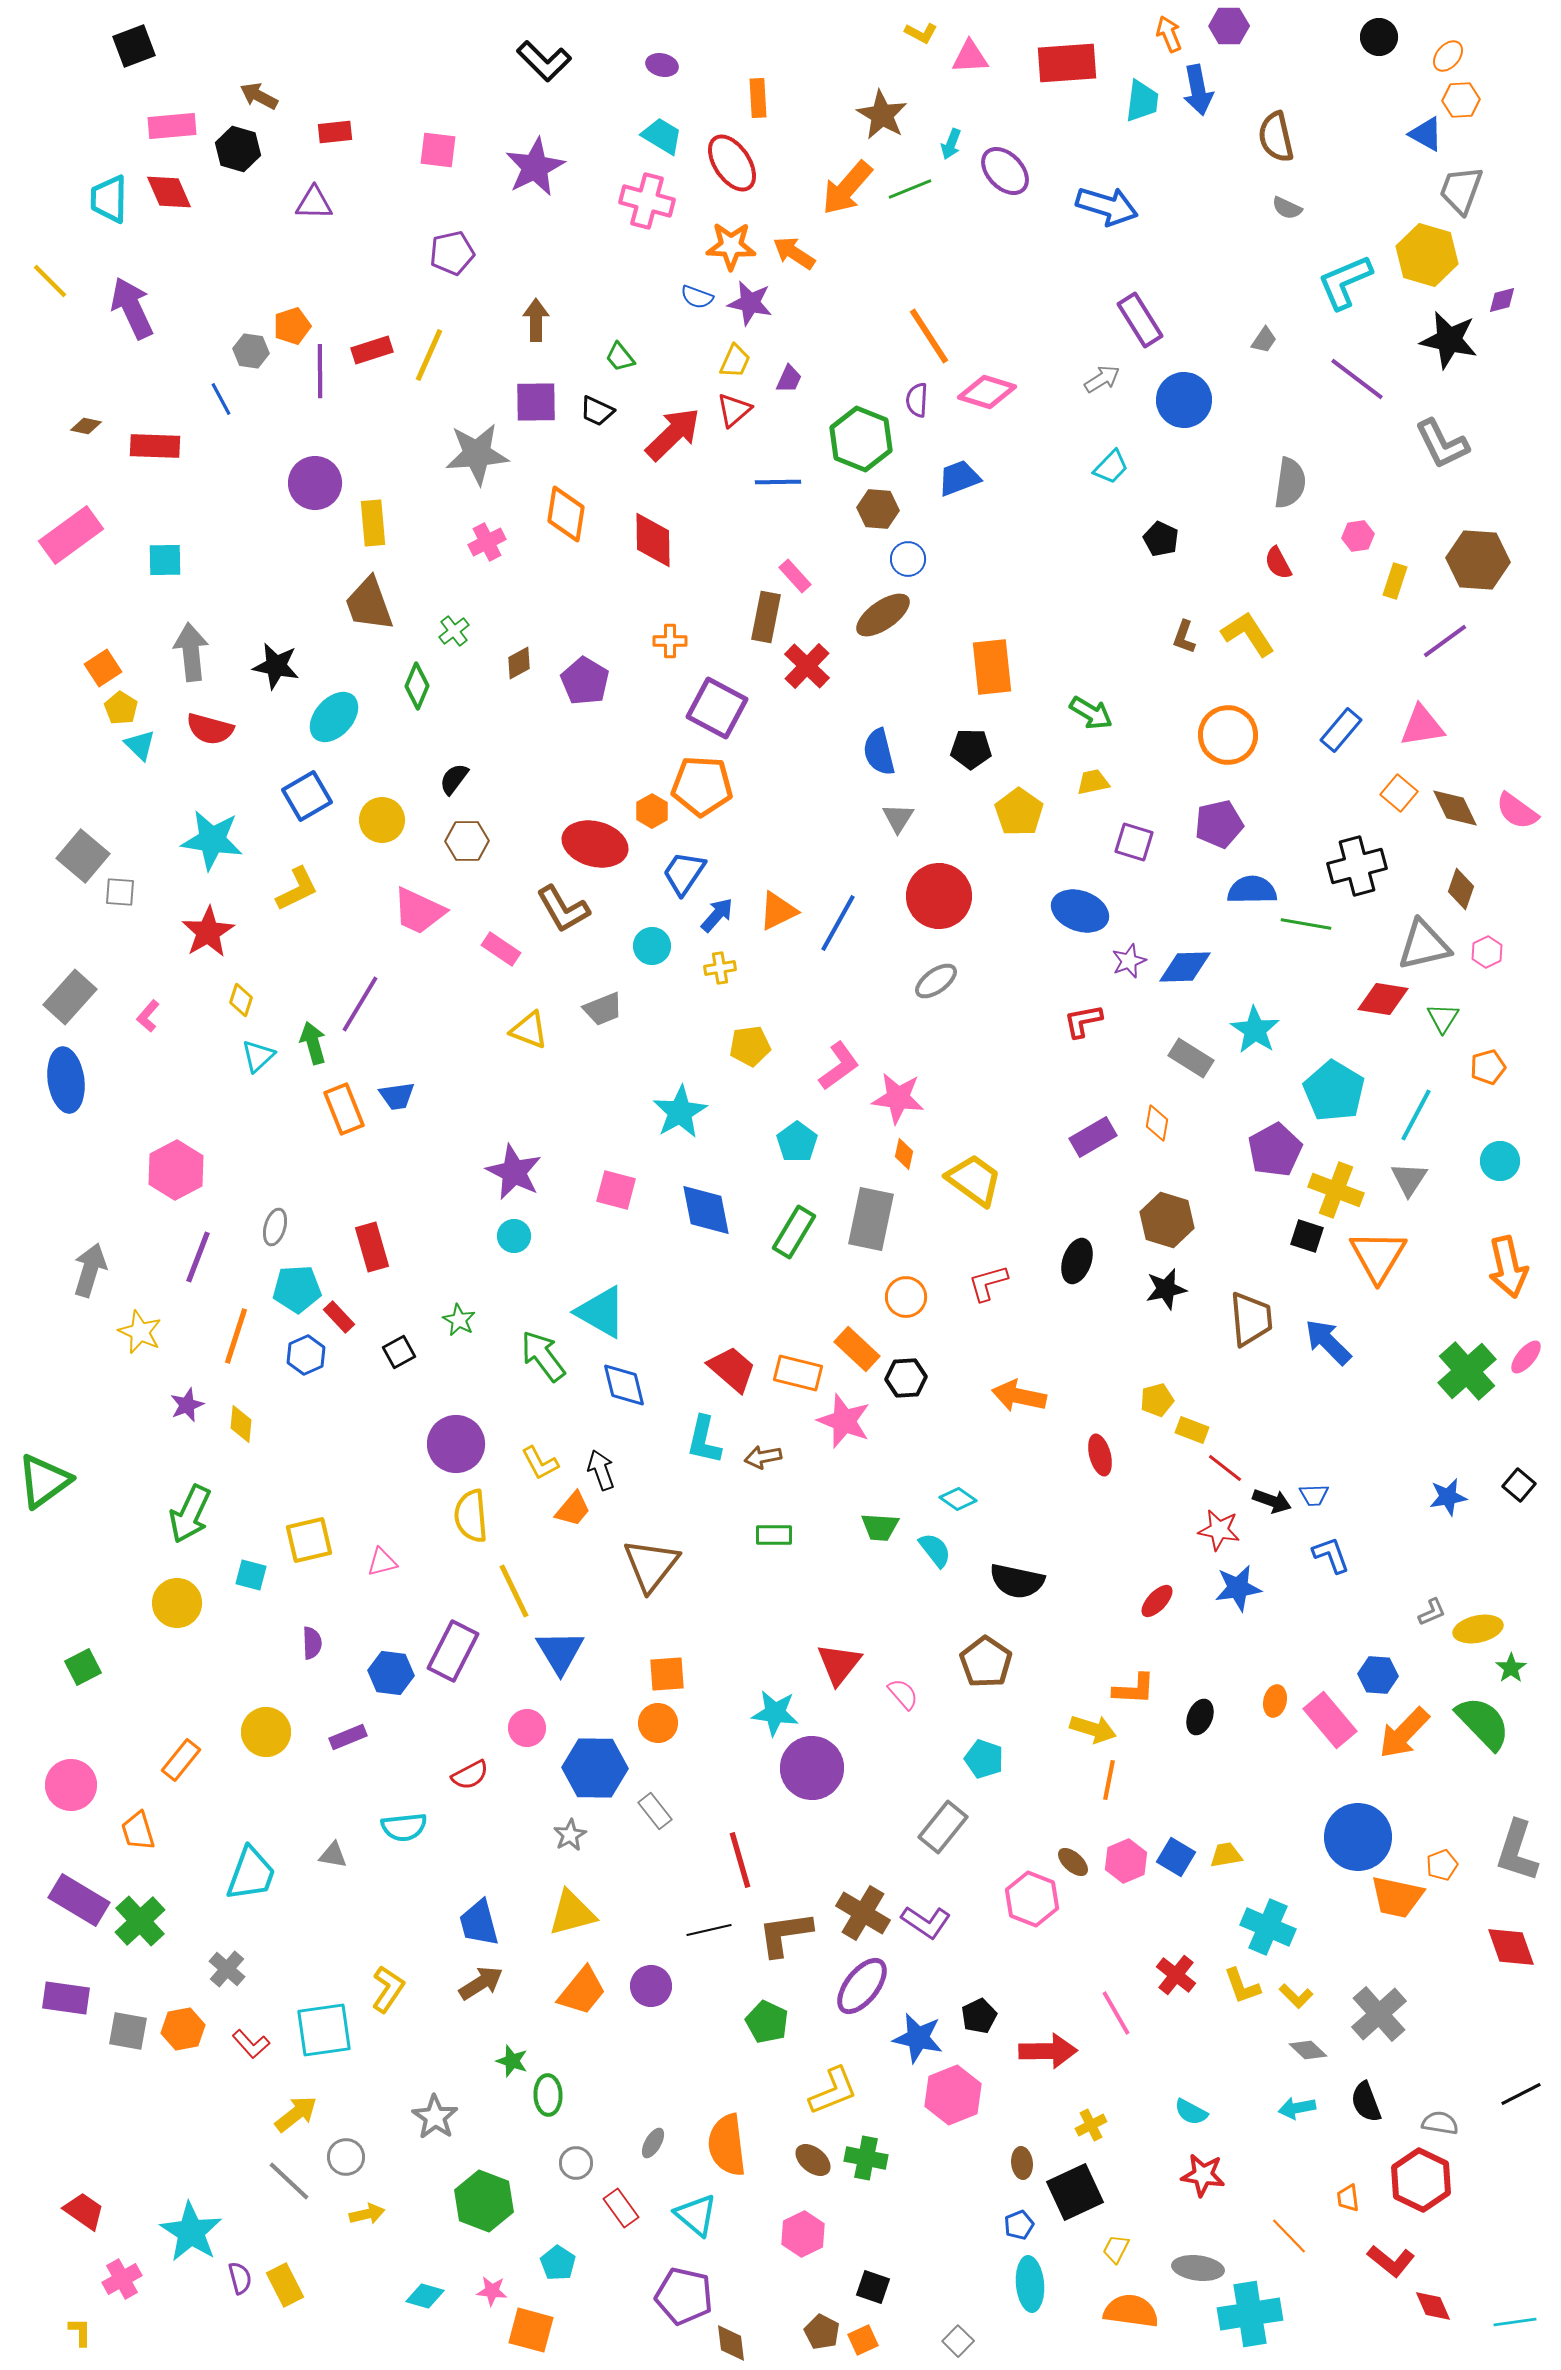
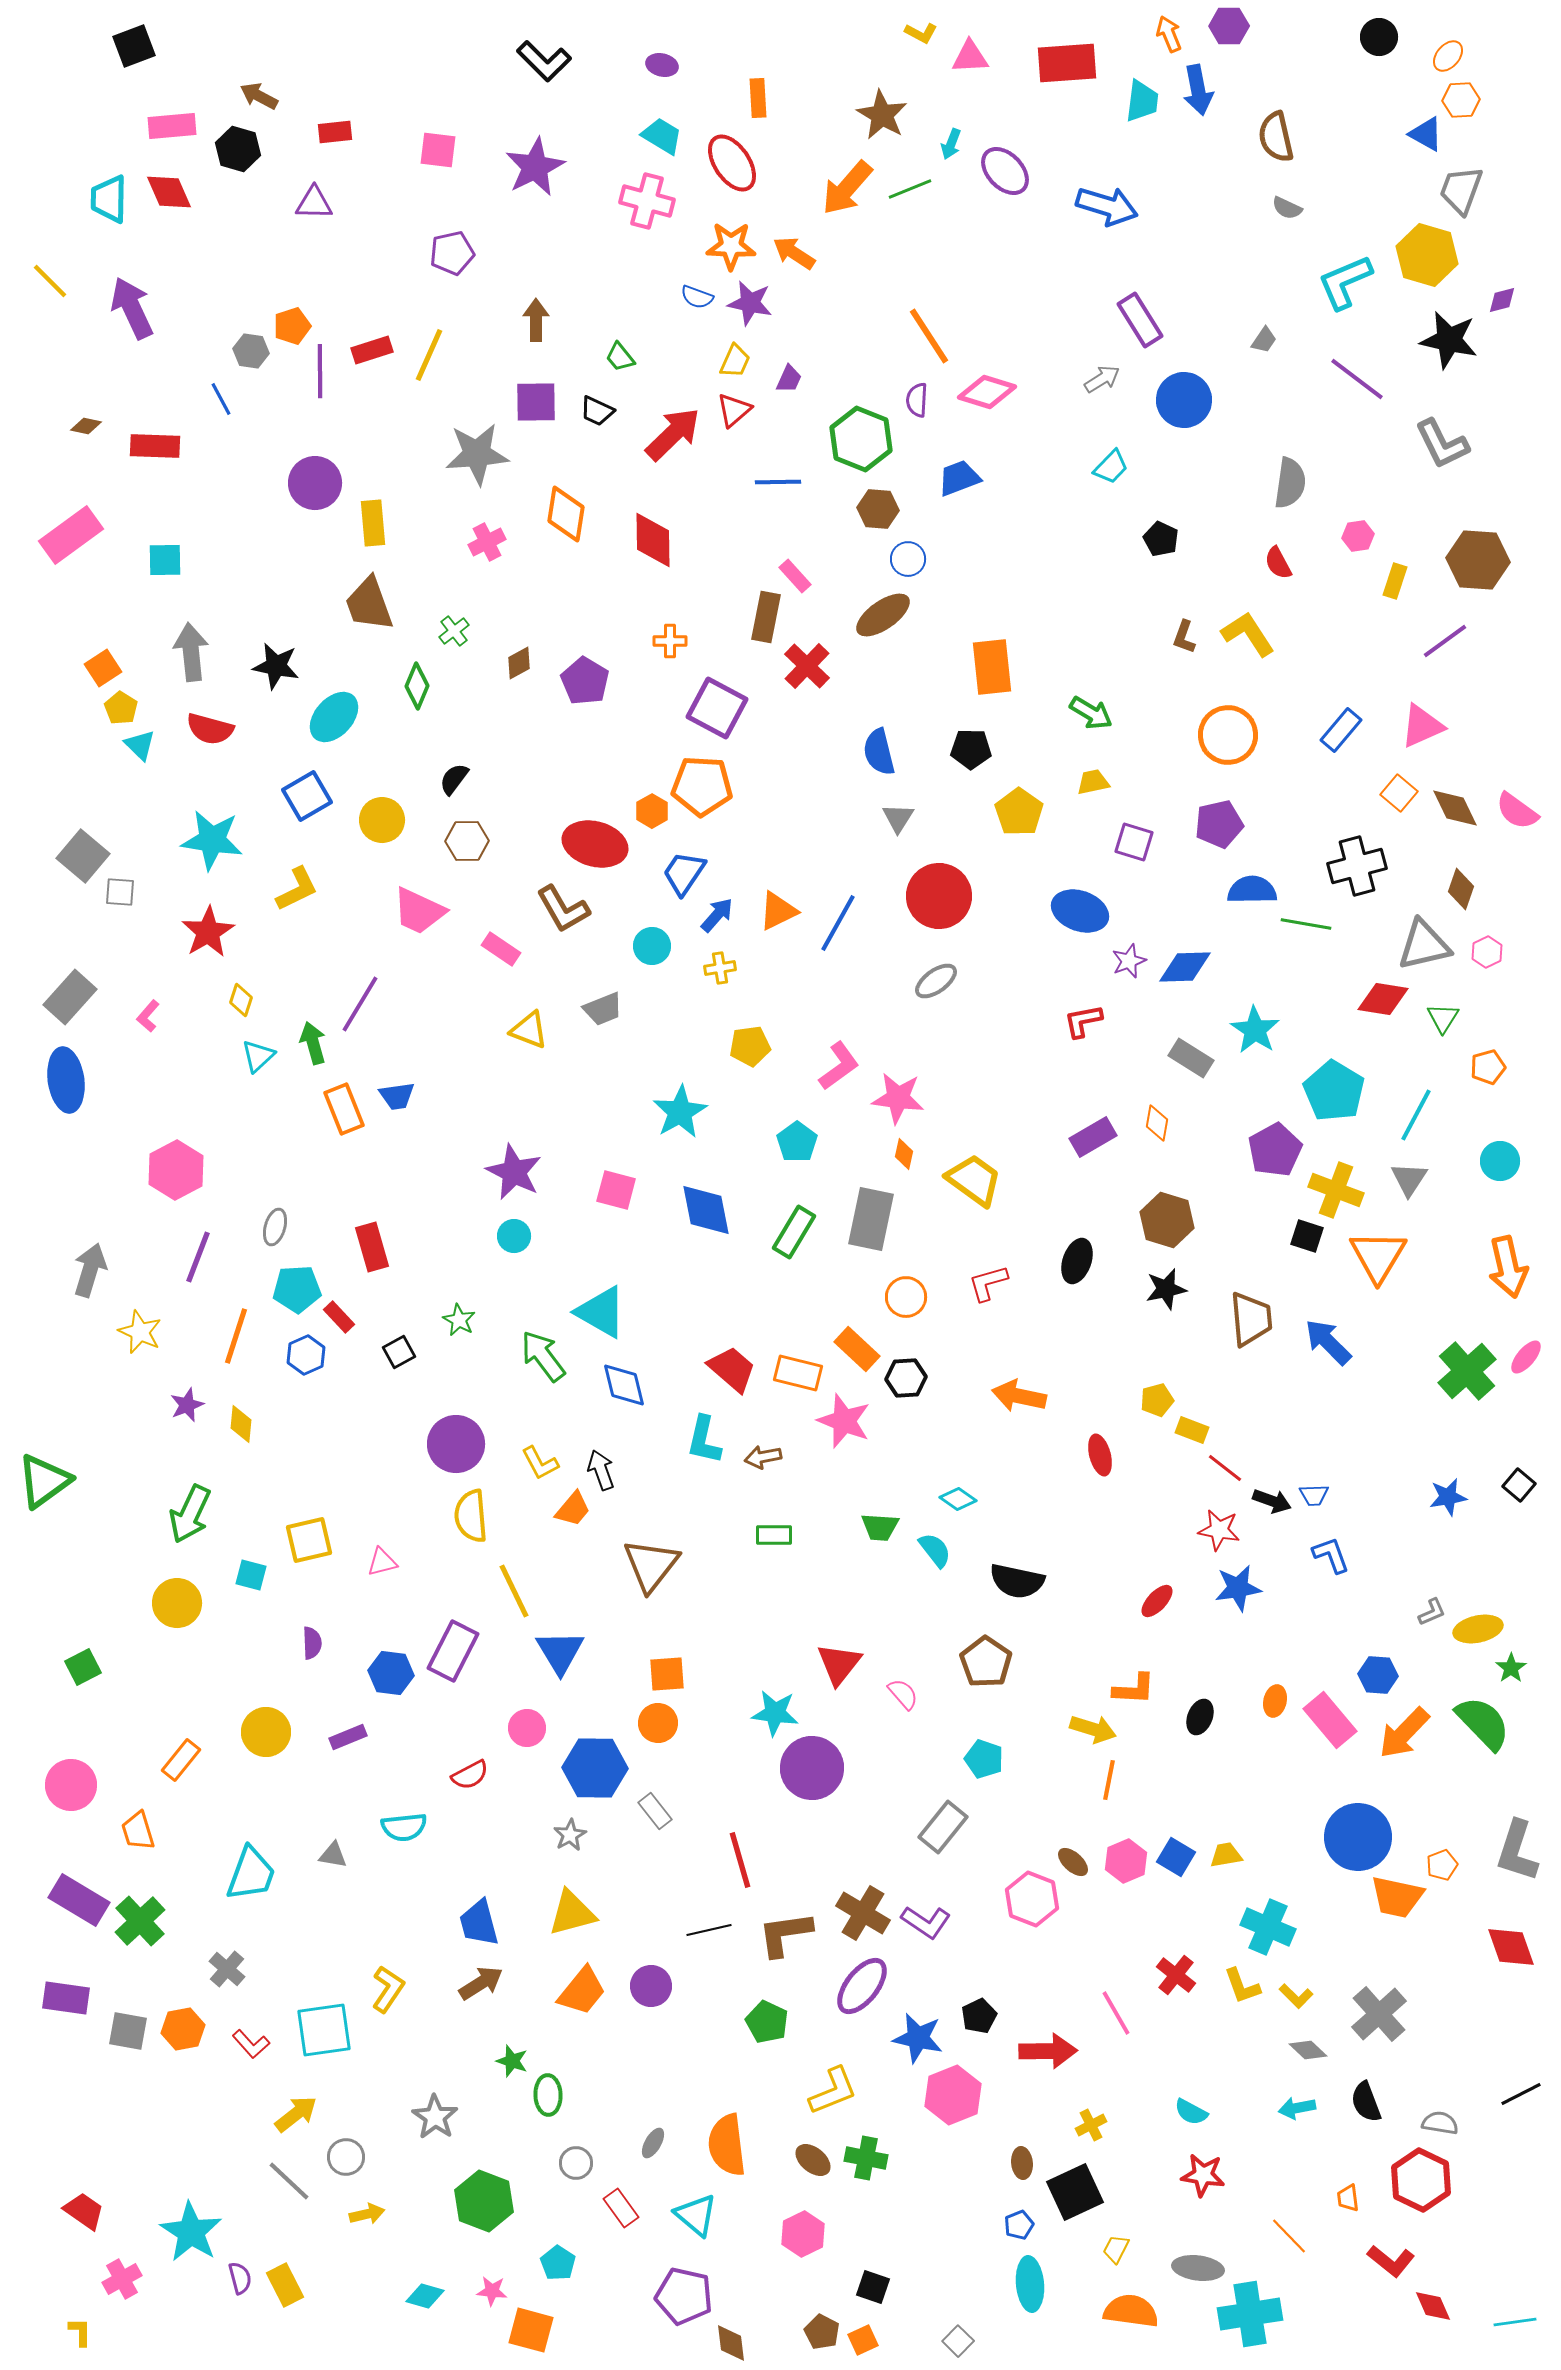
pink triangle at (1422, 726): rotated 15 degrees counterclockwise
